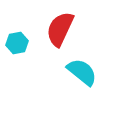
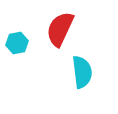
cyan semicircle: rotated 44 degrees clockwise
